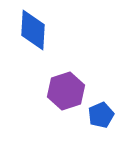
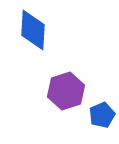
blue pentagon: moved 1 px right
